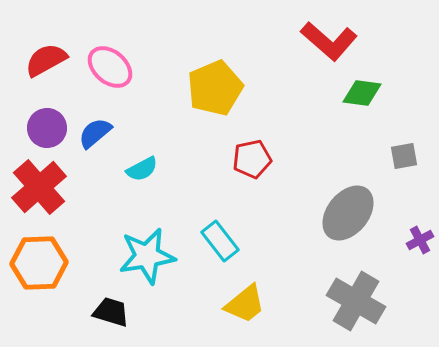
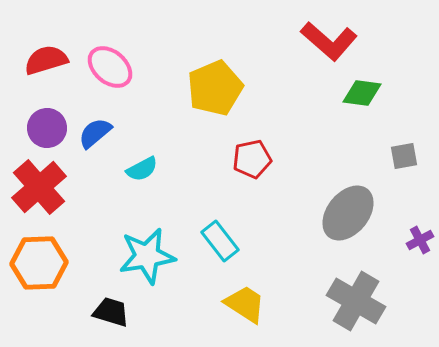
red semicircle: rotated 12 degrees clockwise
yellow trapezoid: rotated 108 degrees counterclockwise
